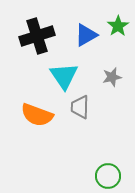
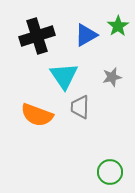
green circle: moved 2 px right, 4 px up
